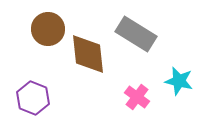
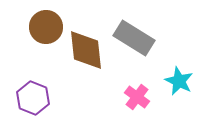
brown circle: moved 2 px left, 2 px up
gray rectangle: moved 2 px left, 4 px down
brown diamond: moved 2 px left, 4 px up
cyan star: rotated 12 degrees clockwise
